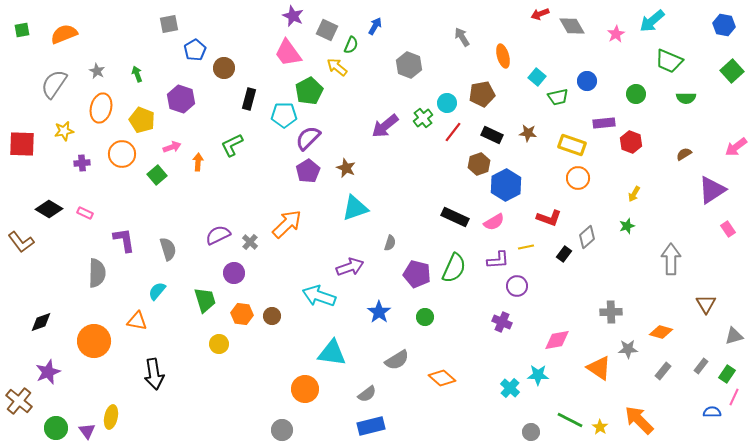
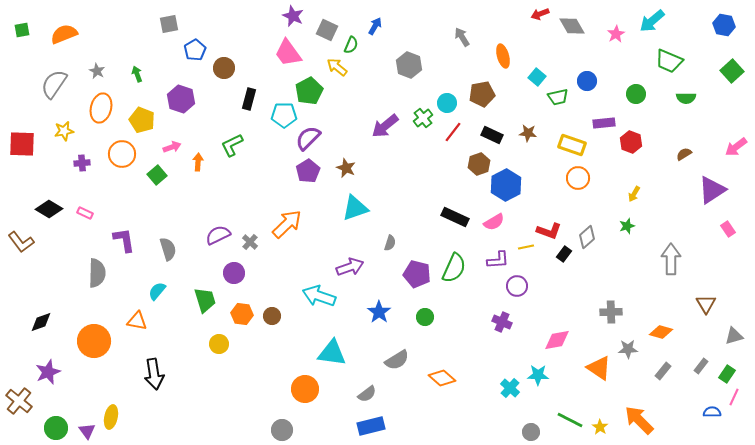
red L-shape at (549, 218): moved 13 px down
